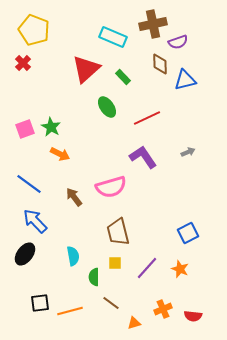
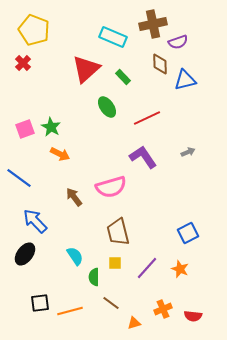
blue line: moved 10 px left, 6 px up
cyan semicircle: moved 2 px right; rotated 24 degrees counterclockwise
